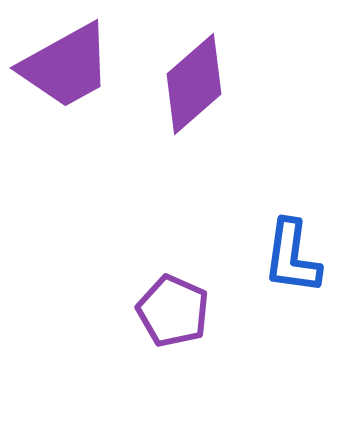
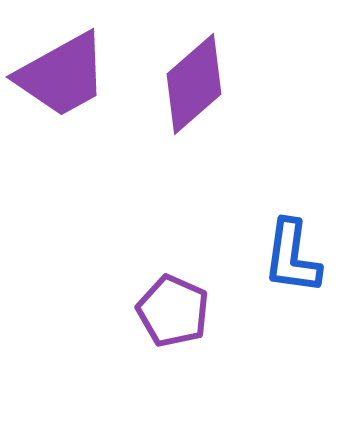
purple trapezoid: moved 4 px left, 9 px down
